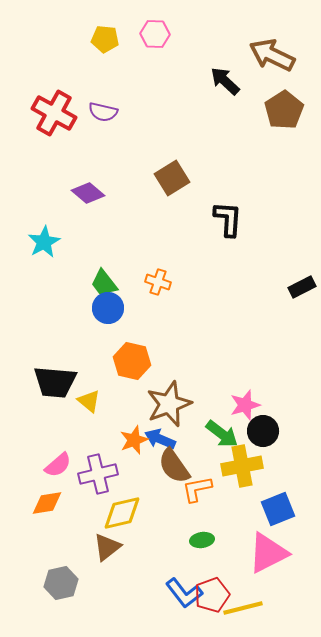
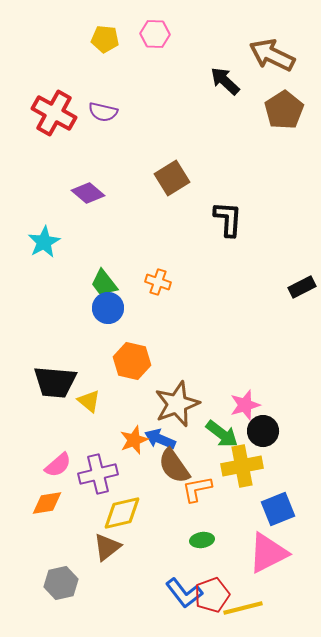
brown star: moved 8 px right
